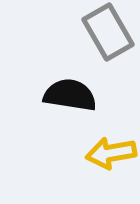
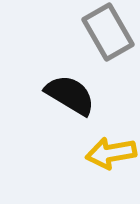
black semicircle: rotated 22 degrees clockwise
